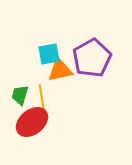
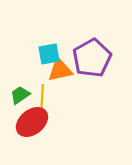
green trapezoid: rotated 40 degrees clockwise
yellow line: rotated 12 degrees clockwise
